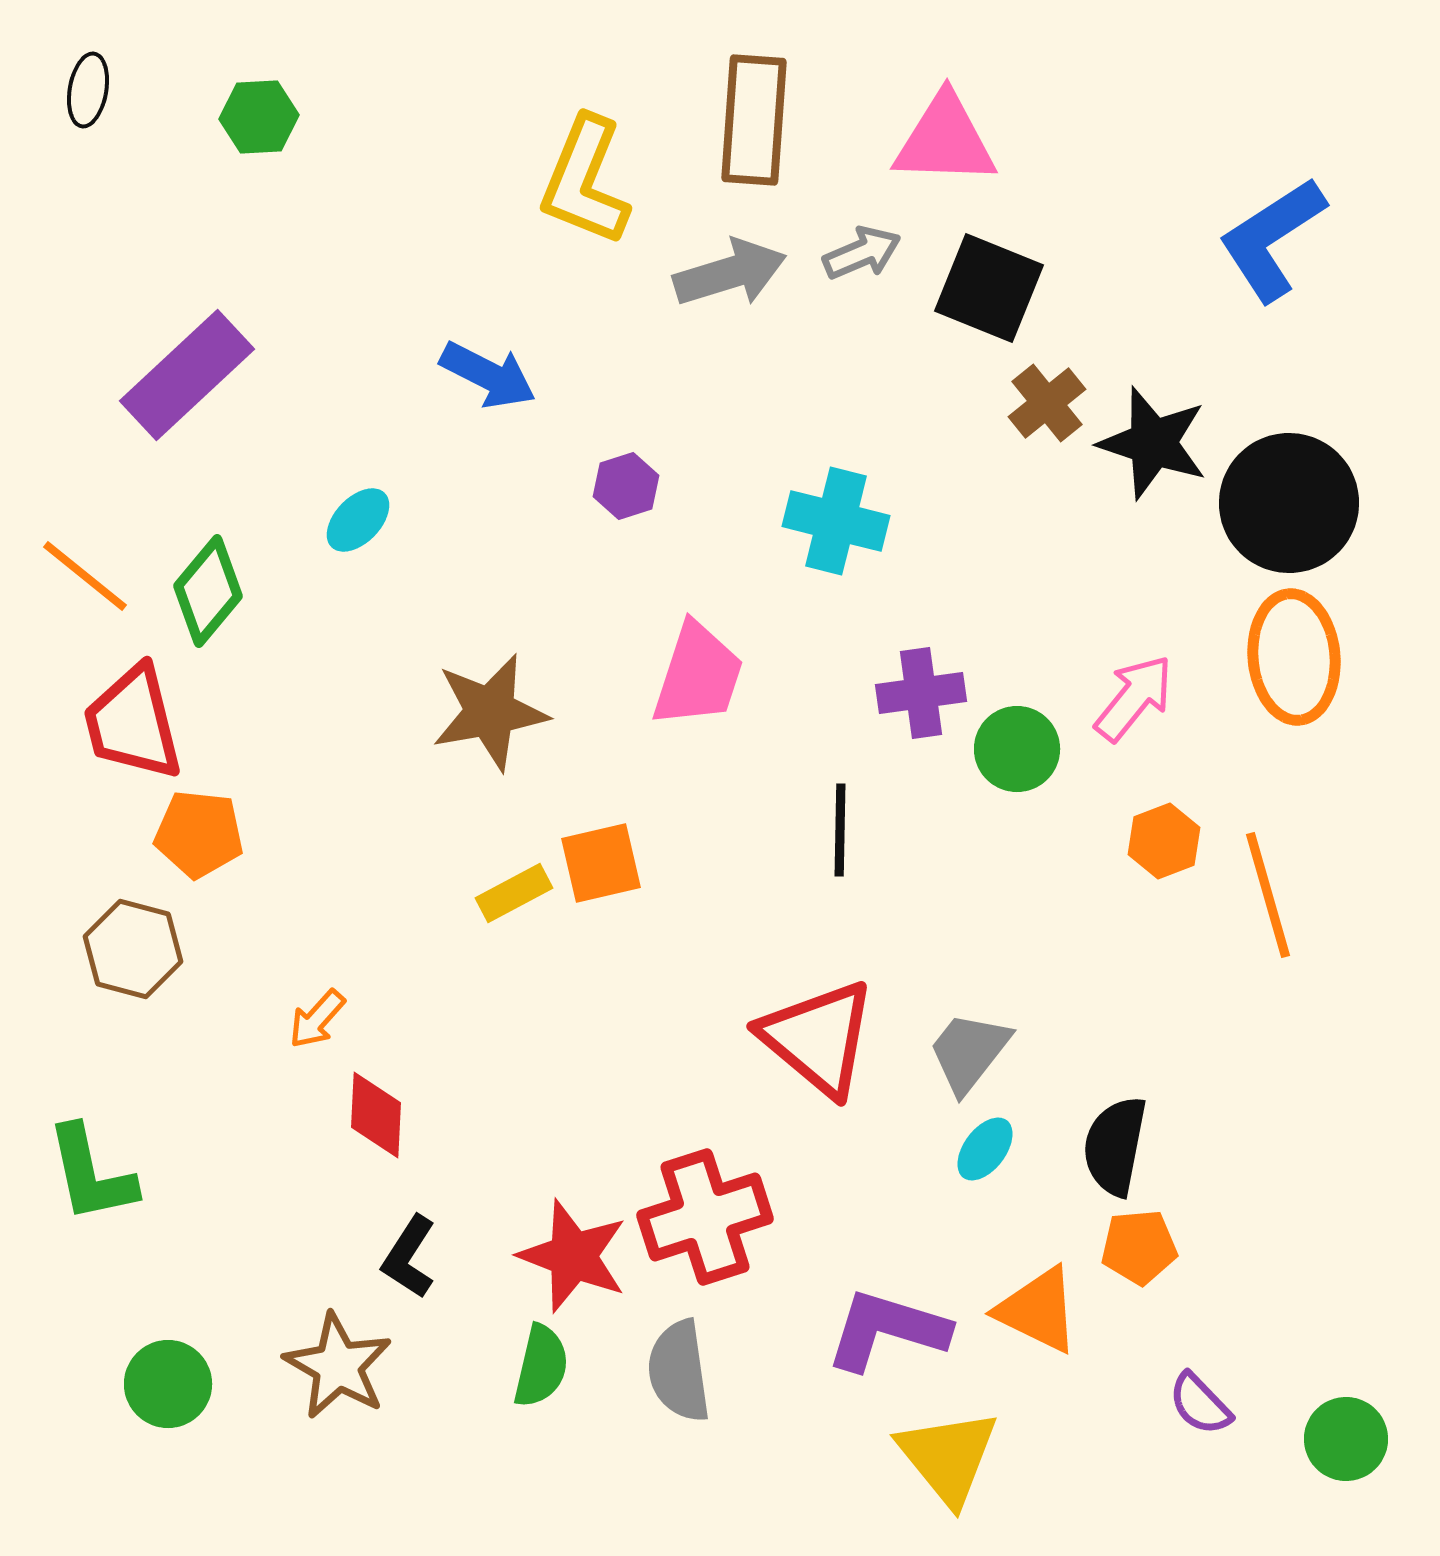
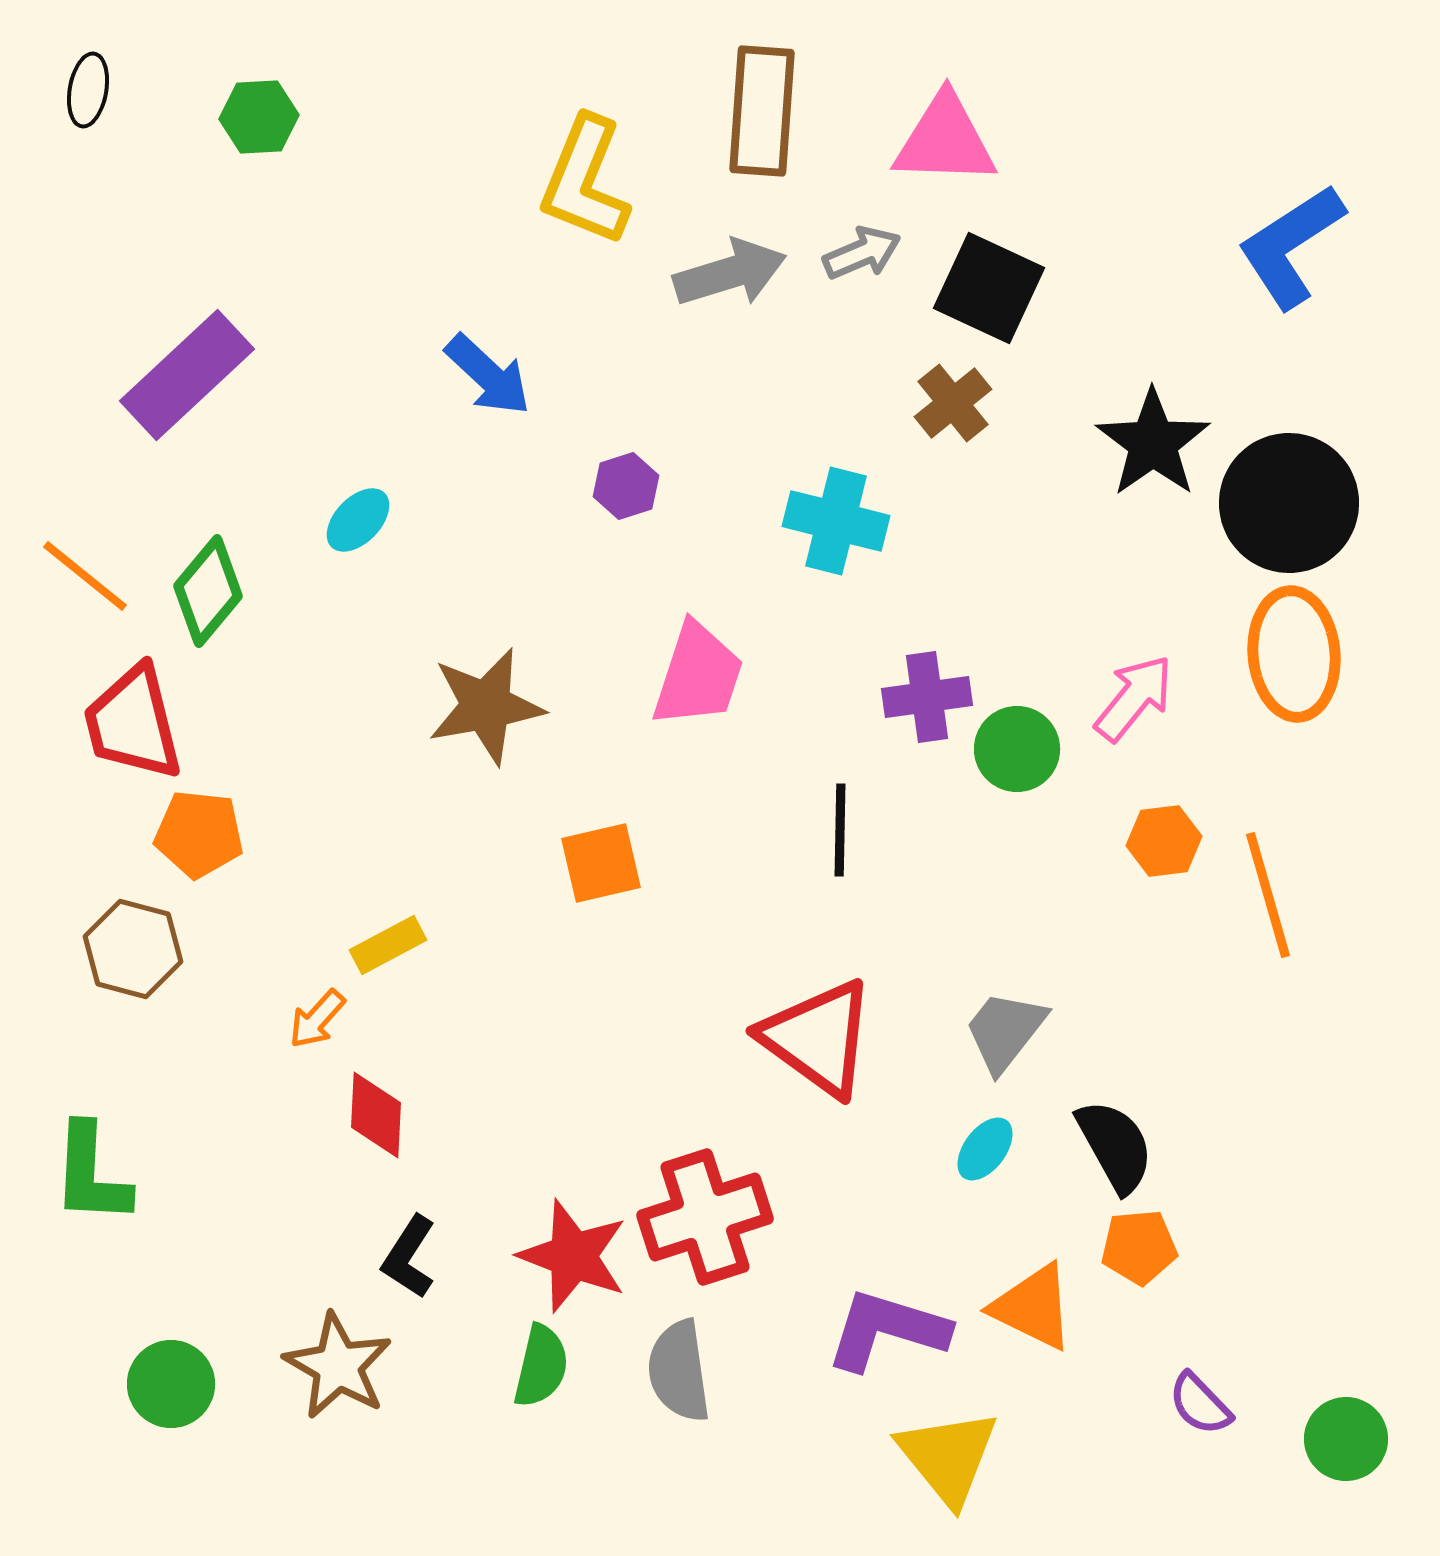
brown rectangle at (754, 120): moved 8 px right, 9 px up
blue L-shape at (1272, 239): moved 19 px right, 7 px down
black square at (989, 288): rotated 3 degrees clockwise
blue arrow at (488, 375): rotated 16 degrees clockwise
brown cross at (1047, 403): moved 94 px left
black star at (1153, 443): rotated 19 degrees clockwise
orange ellipse at (1294, 657): moved 3 px up
purple cross at (921, 693): moved 6 px right, 4 px down
brown star at (490, 712): moved 4 px left, 6 px up
orange hexagon at (1164, 841): rotated 14 degrees clockwise
yellow rectangle at (514, 893): moved 126 px left, 52 px down
red triangle at (818, 1038): rotated 4 degrees counterclockwise
gray trapezoid at (969, 1052): moved 36 px right, 21 px up
black semicircle at (1115, 1146): rotated 140 degrees clockwise
green L-shape at (91, 1174): rotated 15 degrees clockwise
orange triangle at (1038, 1310): moved 5 px left, 3 px up
green circle at (168, 1384): moved 3 px right
